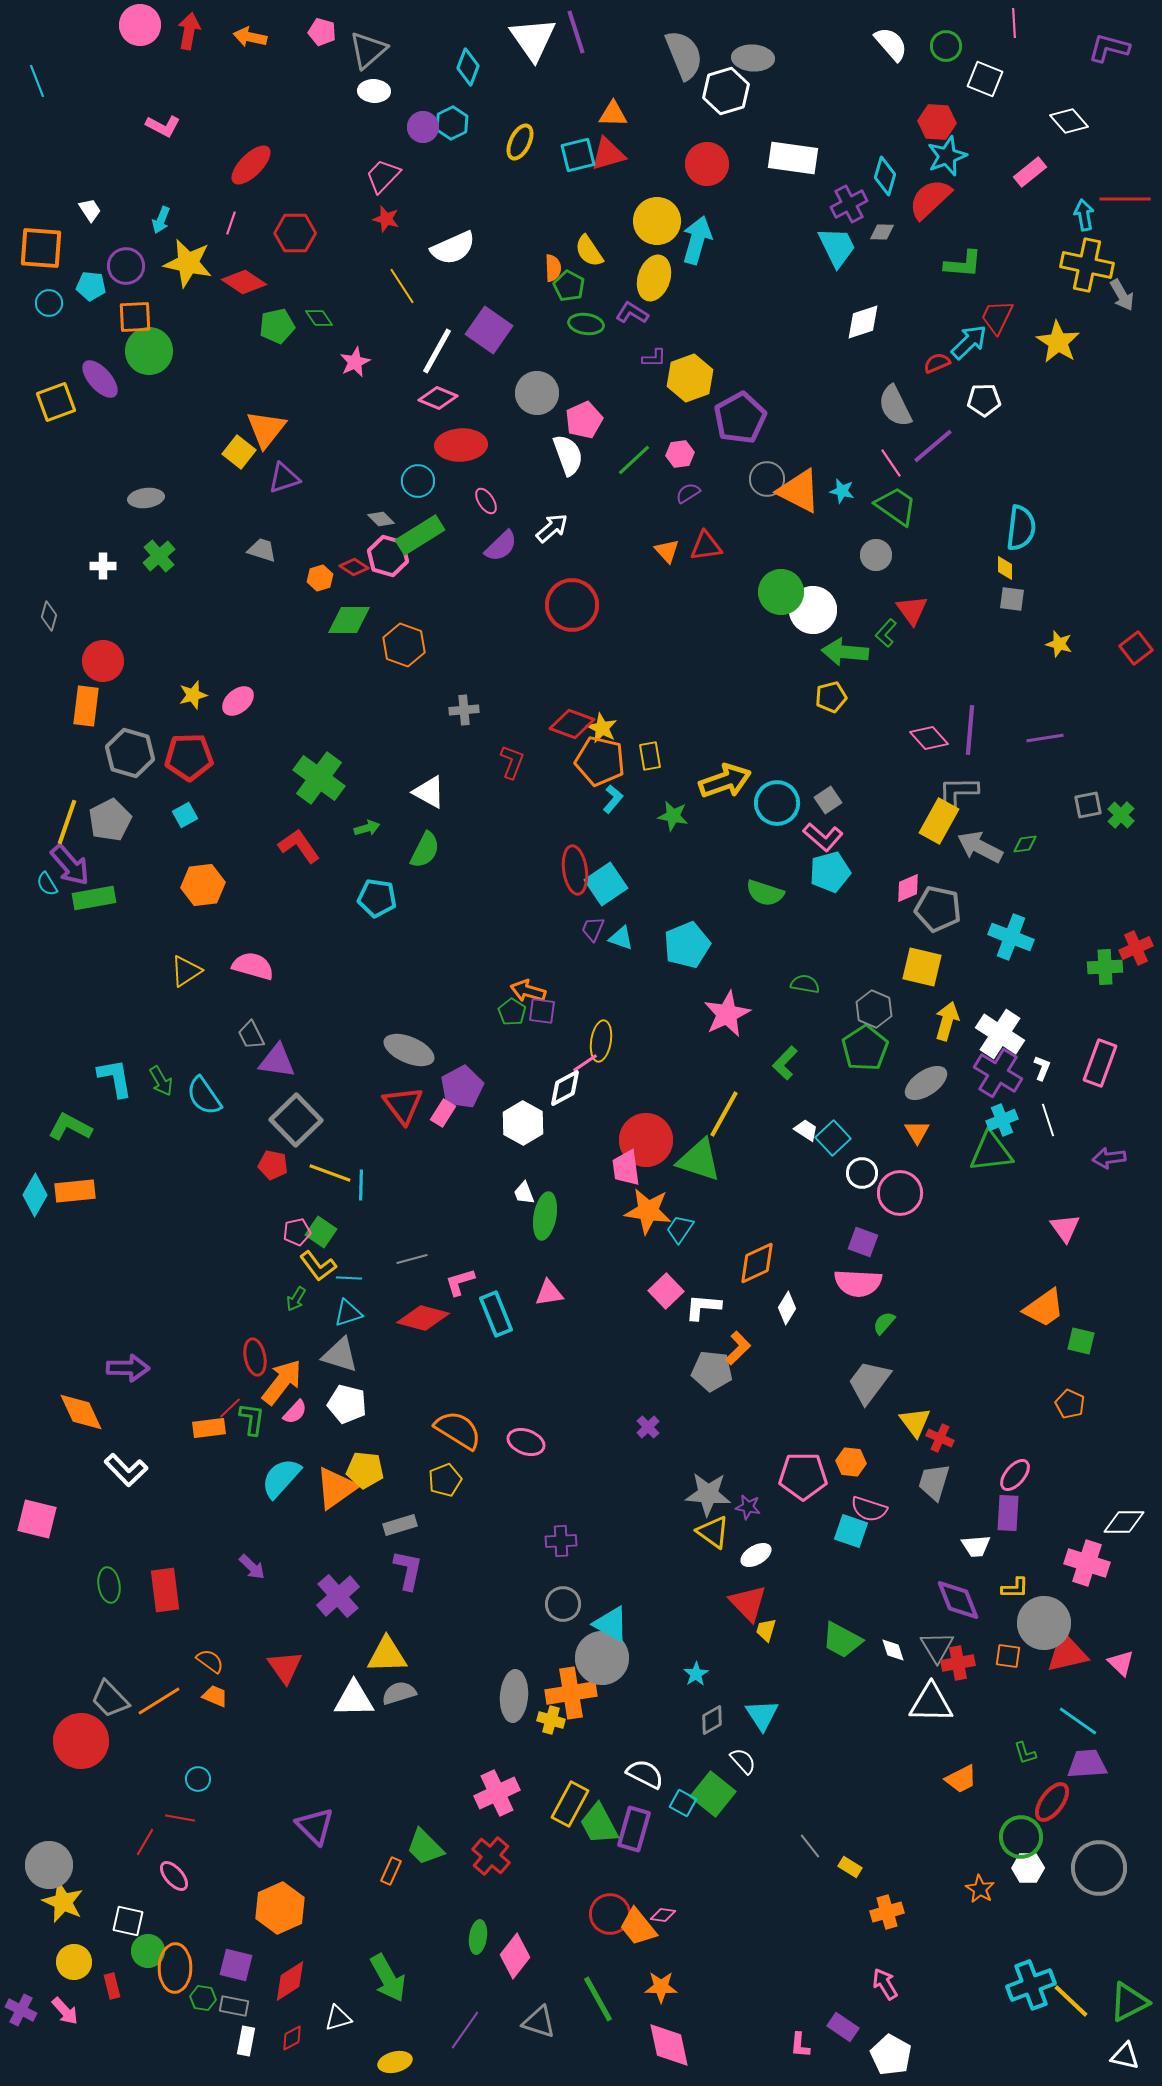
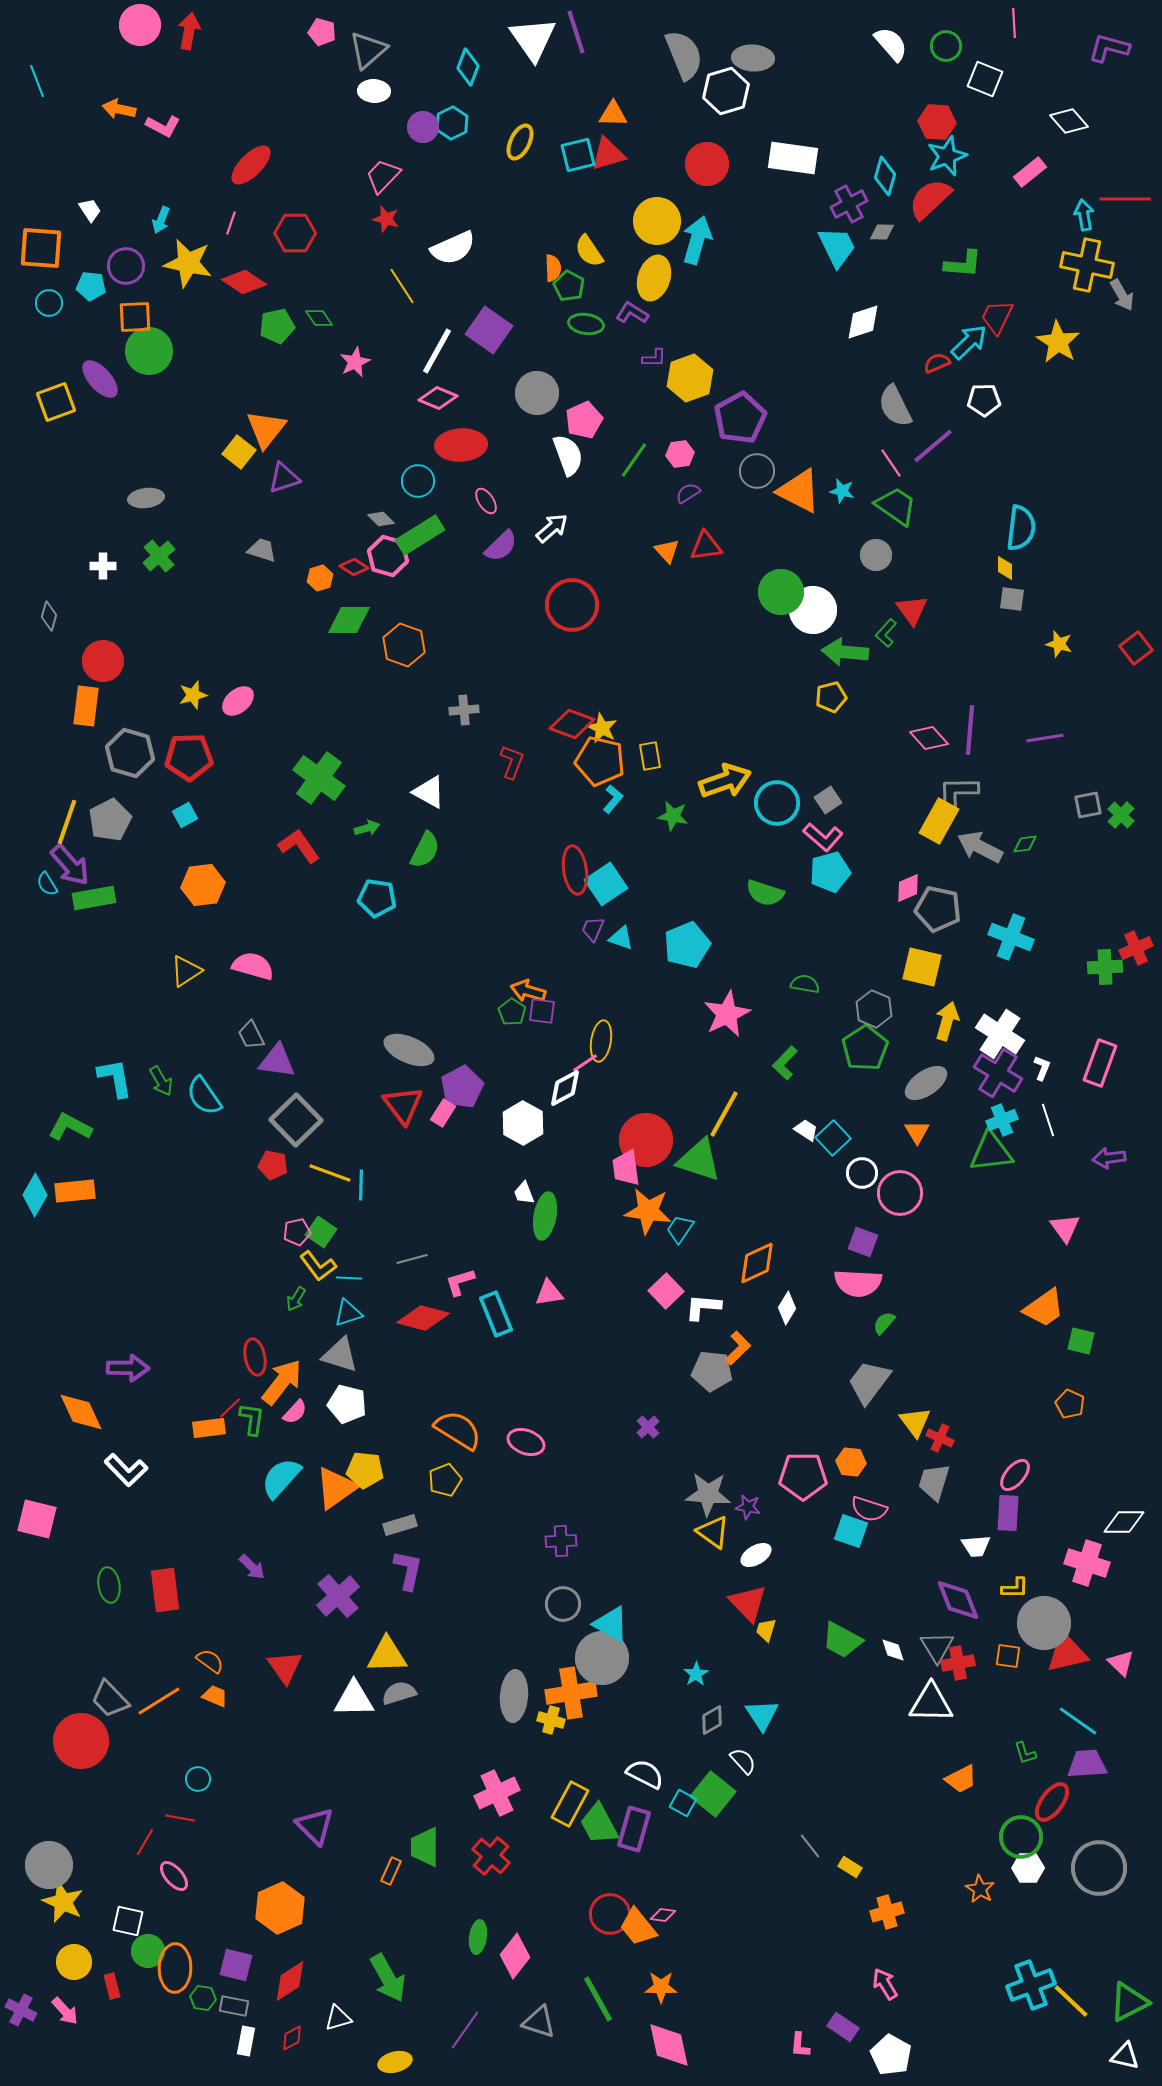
orange arrow at (250, 37): moved 131 px left, 72 px down
green line at (634, 460): rotated 12 degrees counterclockwise
gray circle at (767, 479): moved 10 px left, 8 px up
green trapezoid at (425, 1847): rotated 45 degrees clockwise
